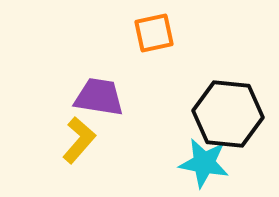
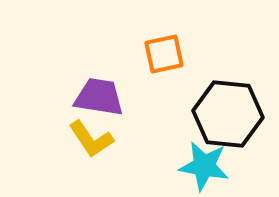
orange square: moved 10 px right, 21 px down
yellow L-shape: moved 12 px right, 1 px up; rotated 105 degrees clockwise
cyan star: moved 3 px down
